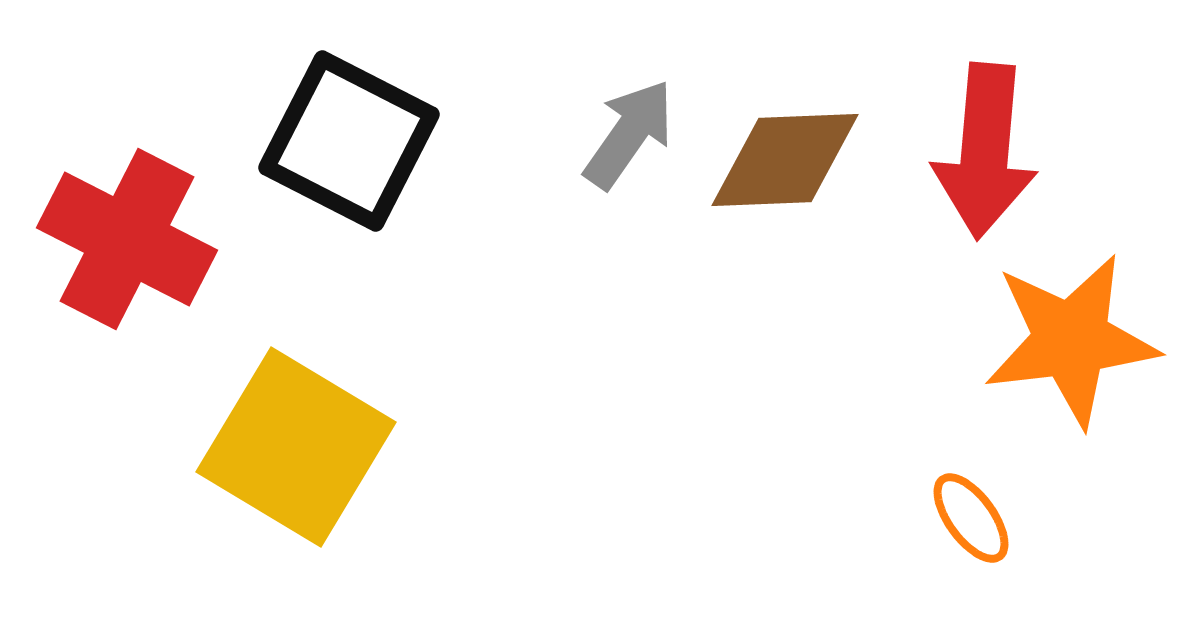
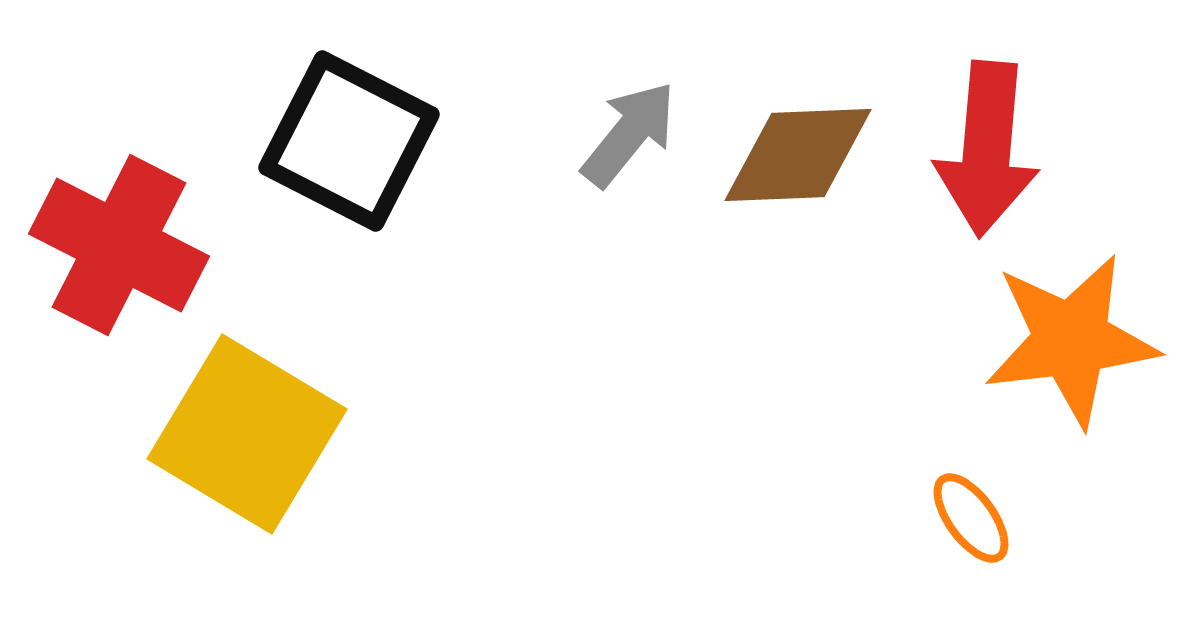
gray arrow: rotated 4 degrees clockwise
red arrow: moved 2 px right, 2 px up
brown diamond: moved 13 px right, 5 px up
red cross: moved 8 px left, 6 px down
yellow square: moved 49 px left, 13 px up
